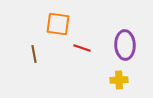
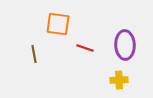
red line: moved 3 px right
